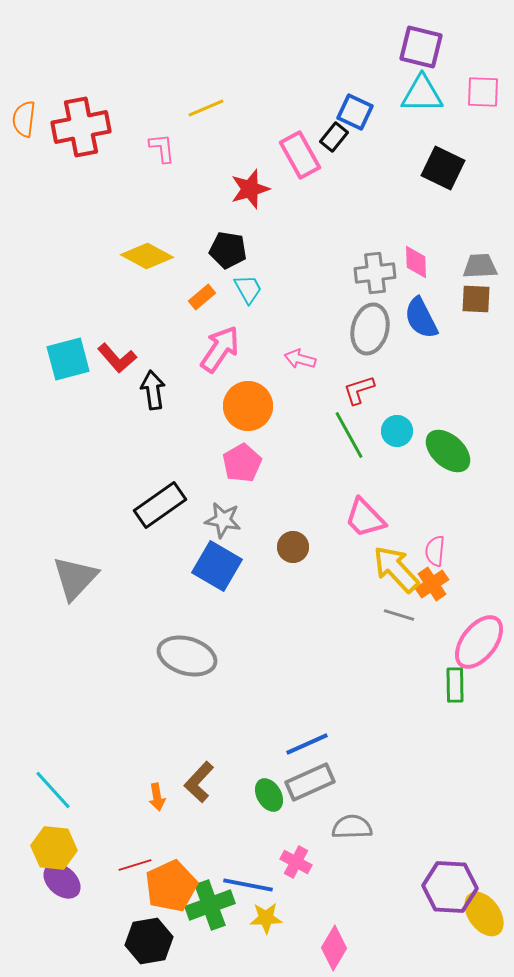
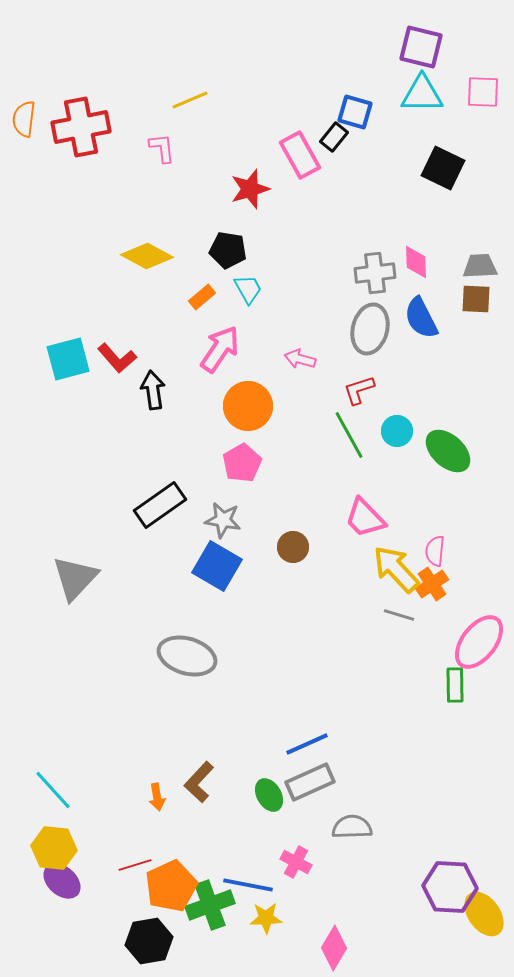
yellow line at (206, 108): moved 16 px left, 8 px up
blue square at (355, 112): rotated 9 degrees counterclockwise
